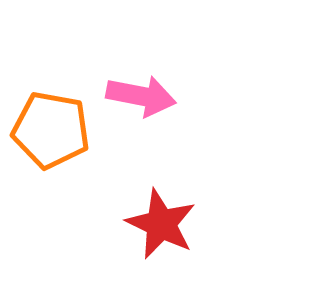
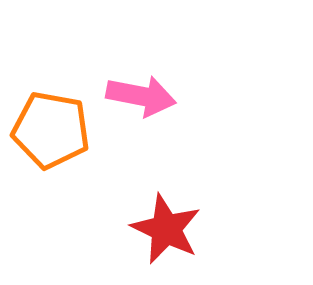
red star: moved 5 px right, 5 px down
